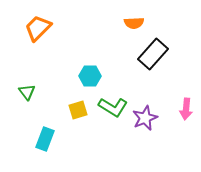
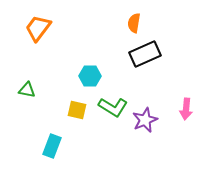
orange semicircle: rotated 102 degrees clockwise
orange trapezoid: rotated 8 degrees counterclockwise
black rectangle: moved 8 px left; rotated 24 degrees clockwise
green triangle: moved 2 px up; rotated 42 degrees counterclockwise
yellow square: moved 1 px left; rotated 30 degrees clockwise
purple star: moved 2 px down
cyan rectangle: moved 7 px right, 7 px down
